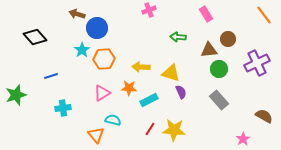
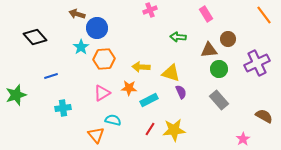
pink cross: moved 1 px right
cyan star: moved 1 px left, 3 px up
yellow star: rotated 10 degrees counterclockwise
